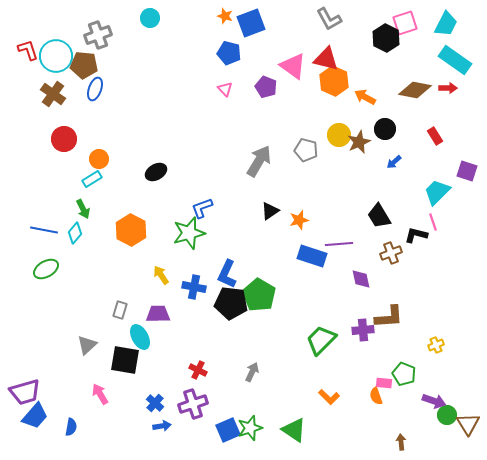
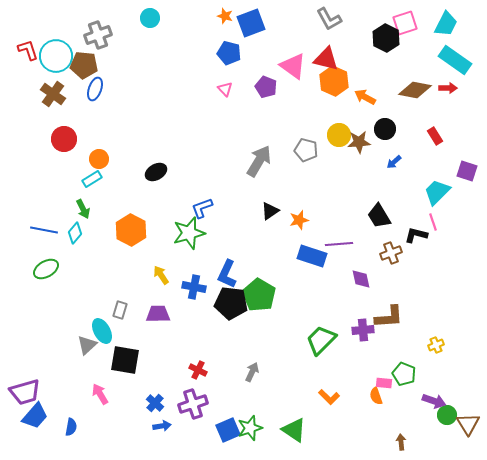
brown star at (359, 142): rotated 20 degrees clockwise
cyan ellipse at (140, 337): moved 38 px left, 6 px up
